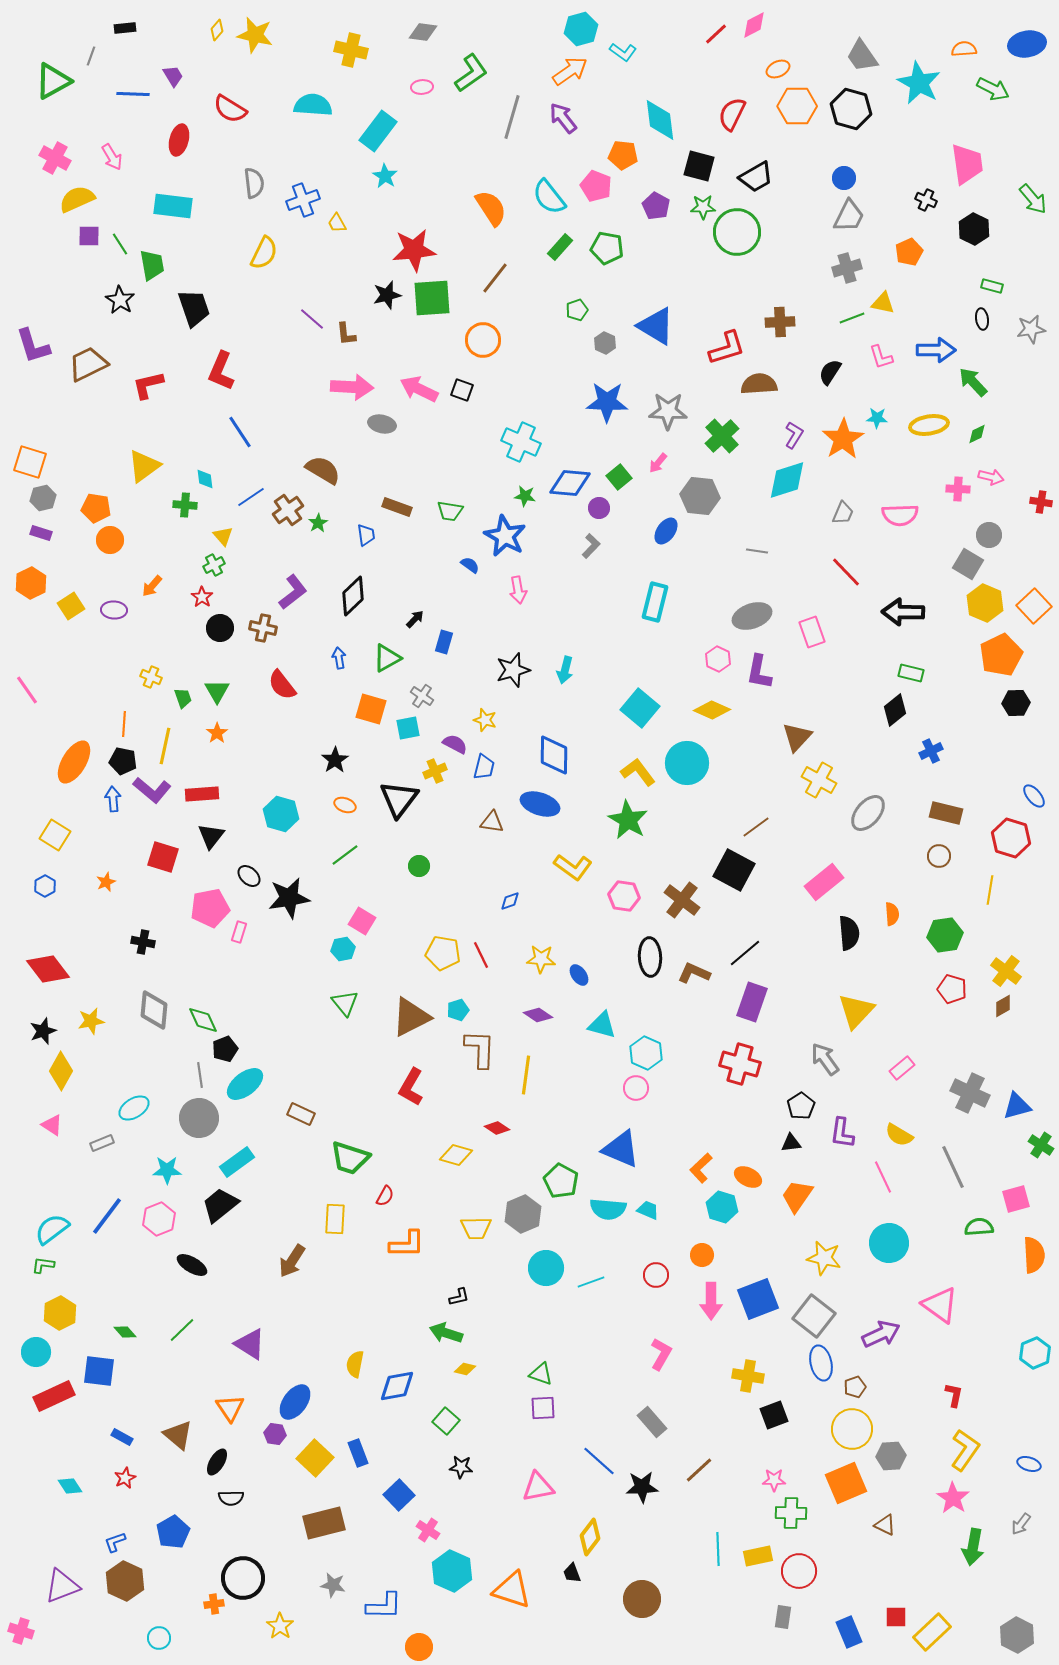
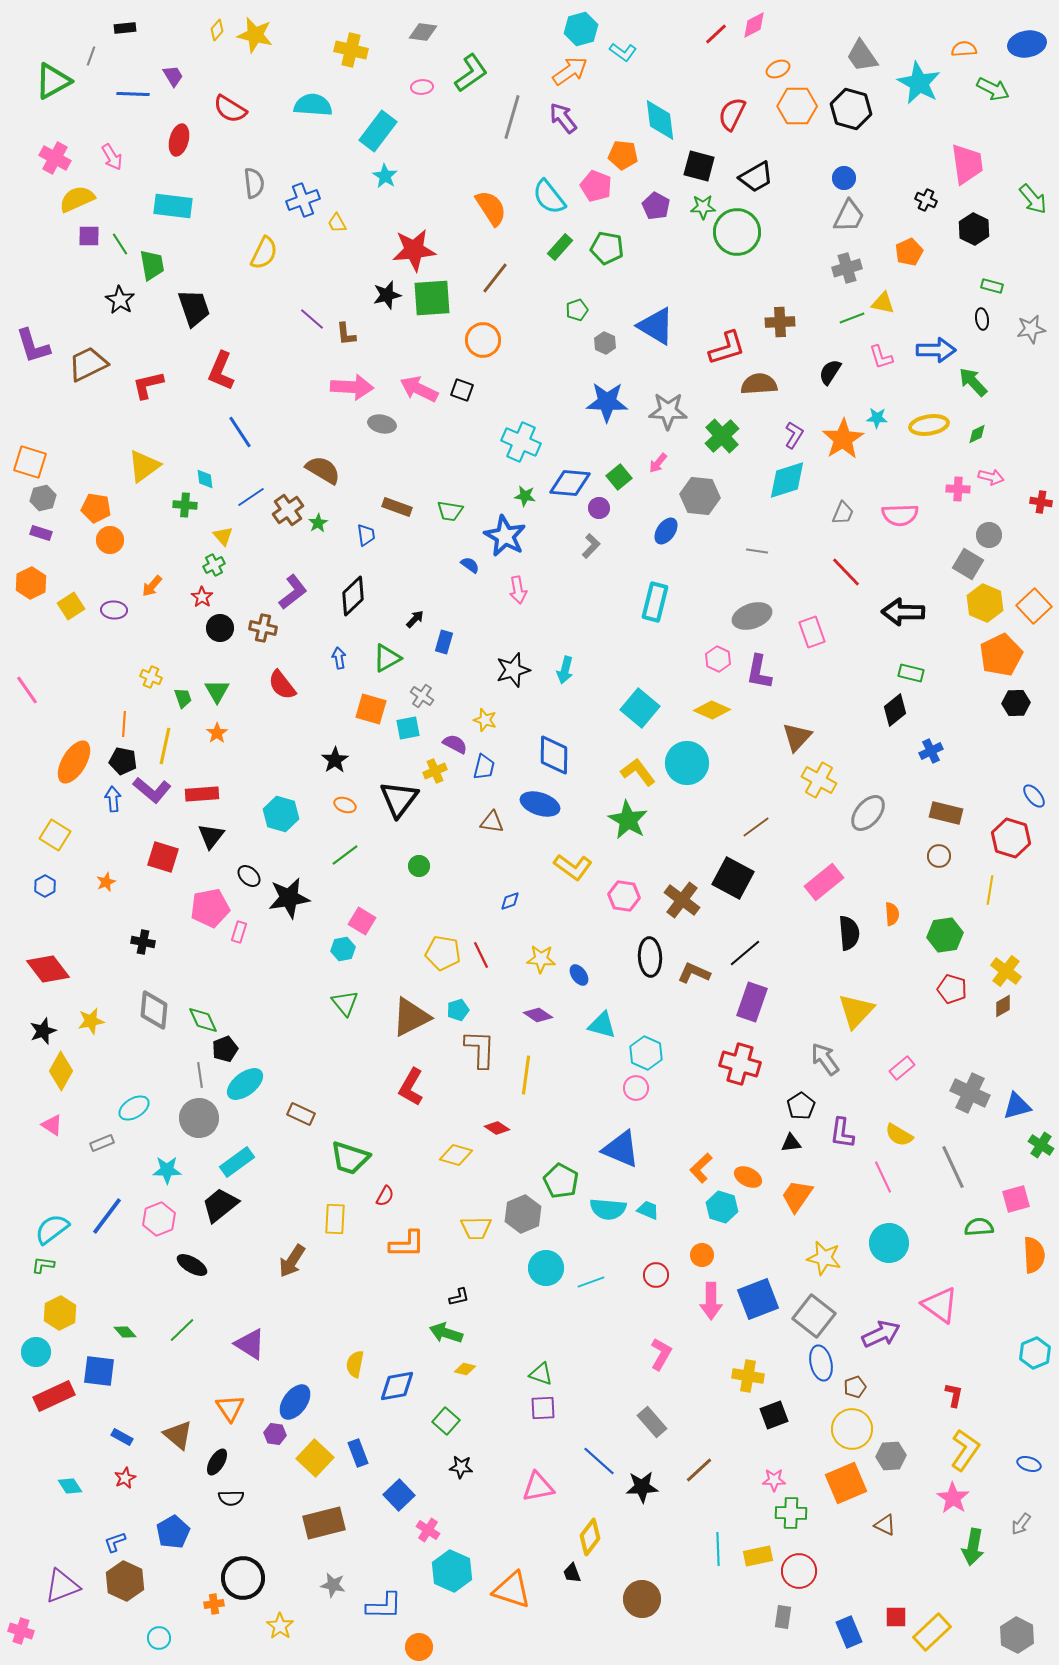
black square at (734, 870): moved 1 px left, 8 px down
